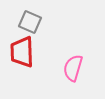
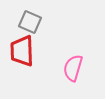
red trapezoid: moved 1 px up
